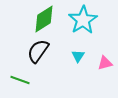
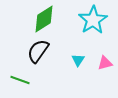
cyan star: moved 10 px right
cyan triangle: moved 4 px down
